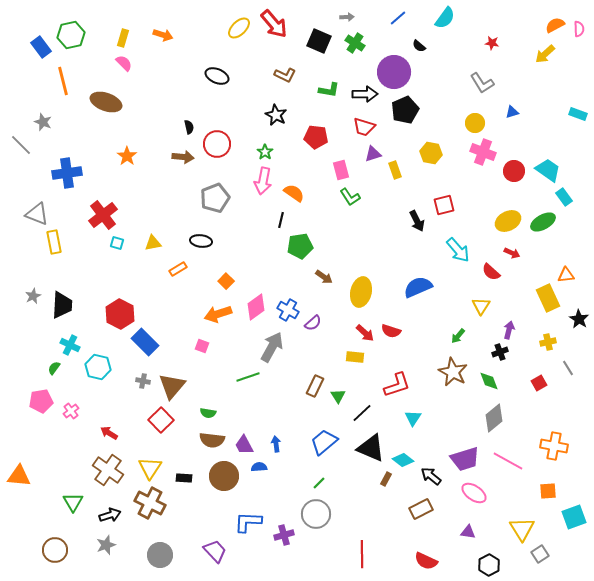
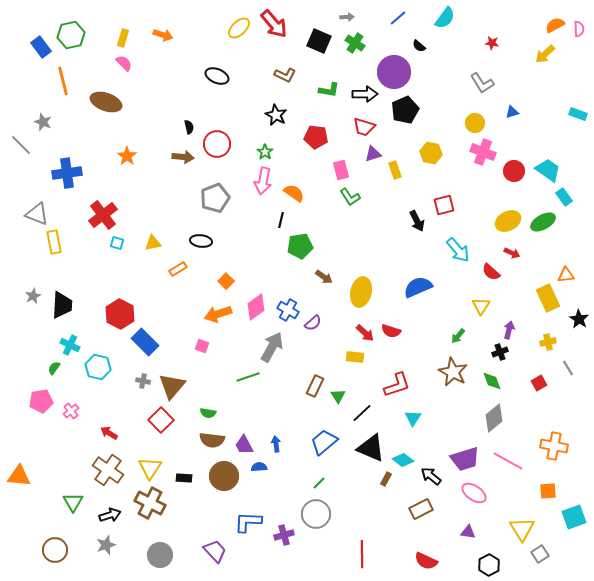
green diamond at (489, 381): moved 3 px right
